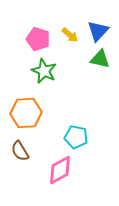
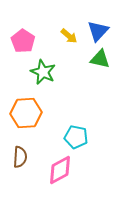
yellow arrow: moved 1 px left, 1 px down
pink pentagon: moved 15 px left, 2 px down; rotated 15 degrees clockwise
green star: moved 1 px left, 1 px down
brown semicircle: moved 6 px down; rotated 145 degrees counterclockwise
